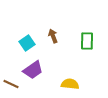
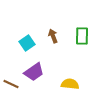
green rectangle: moved 5 px left, 5 px up
purple trapezoid: moved 1 px right, 2 px down
